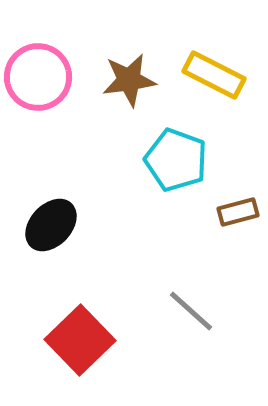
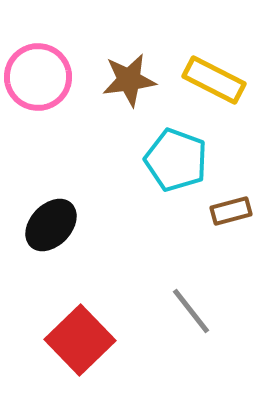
yellow rectangle: moved 5 px down
brown rectangle: moved 7 px left, 1 px up
gray line: rotated 10 degrees clockwise
